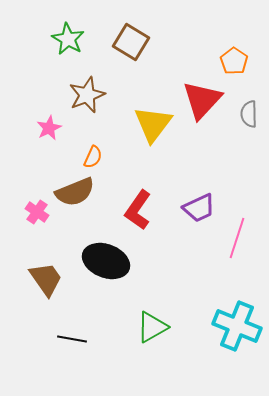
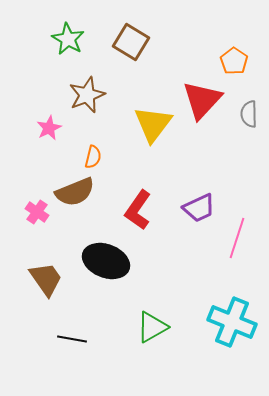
orange semicircle: rotated 10 degrees counterclockwise
cyan cross: moved 5 px left, 4 px up
